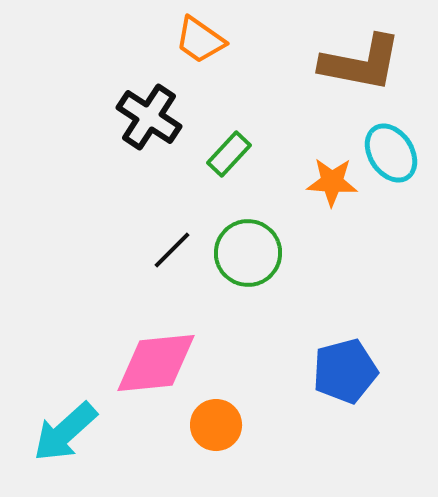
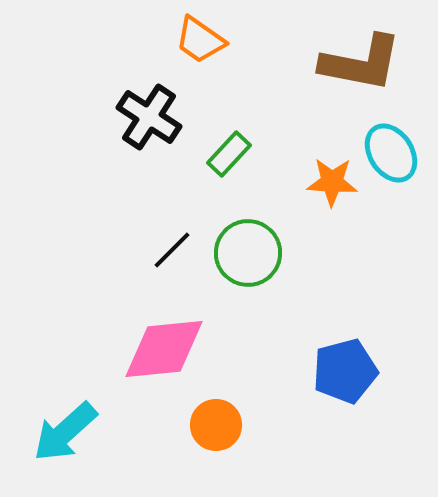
pink diamond: moved 8 px right, 14 px up
